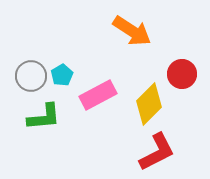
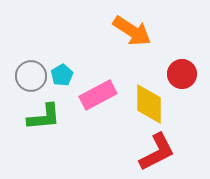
yellow diamond: rotated 45 degrees counterclockwise
